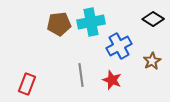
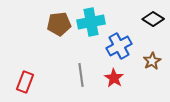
red star: moved 2 px right, 2 px up; rotated 12 degrees clockwise
red rectangle: moved 2 px left, 2 px up
